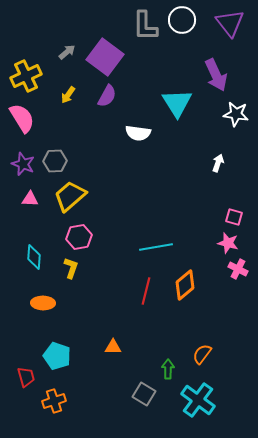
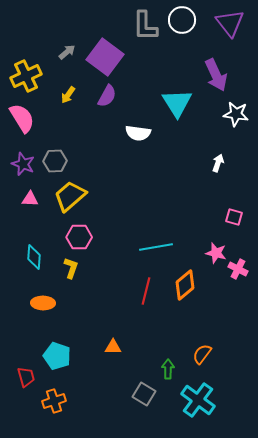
pink hexagon: rotated 10 degrees clockwise
pink star: moved 12 px left, 10 px down
